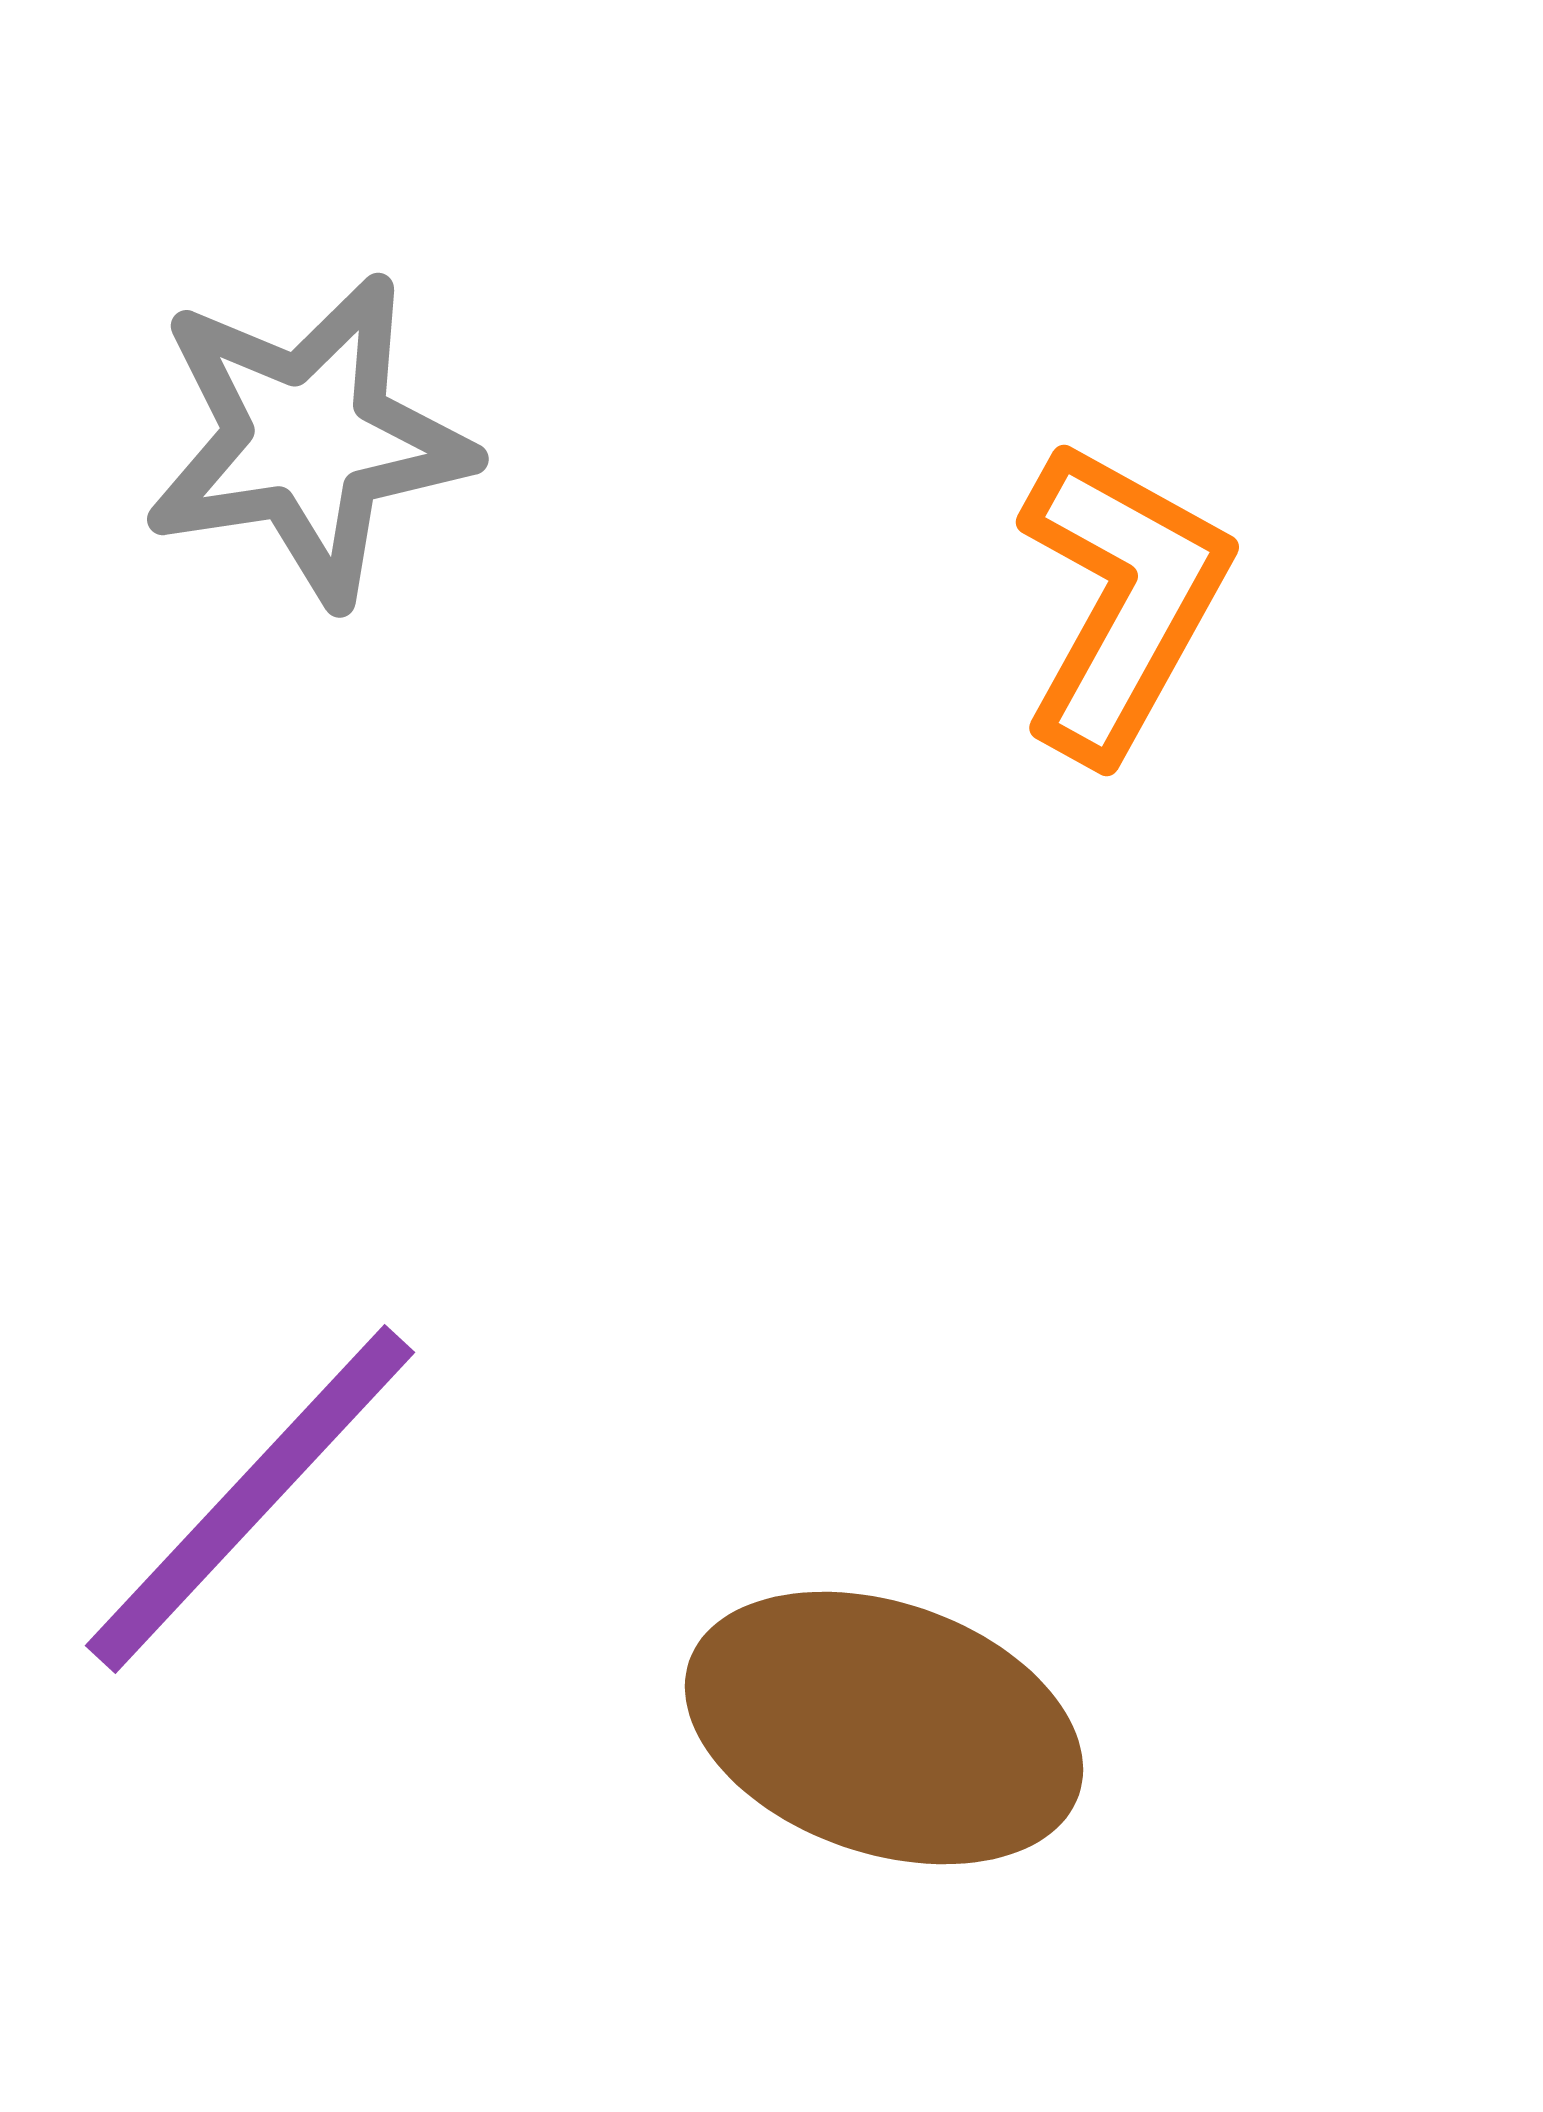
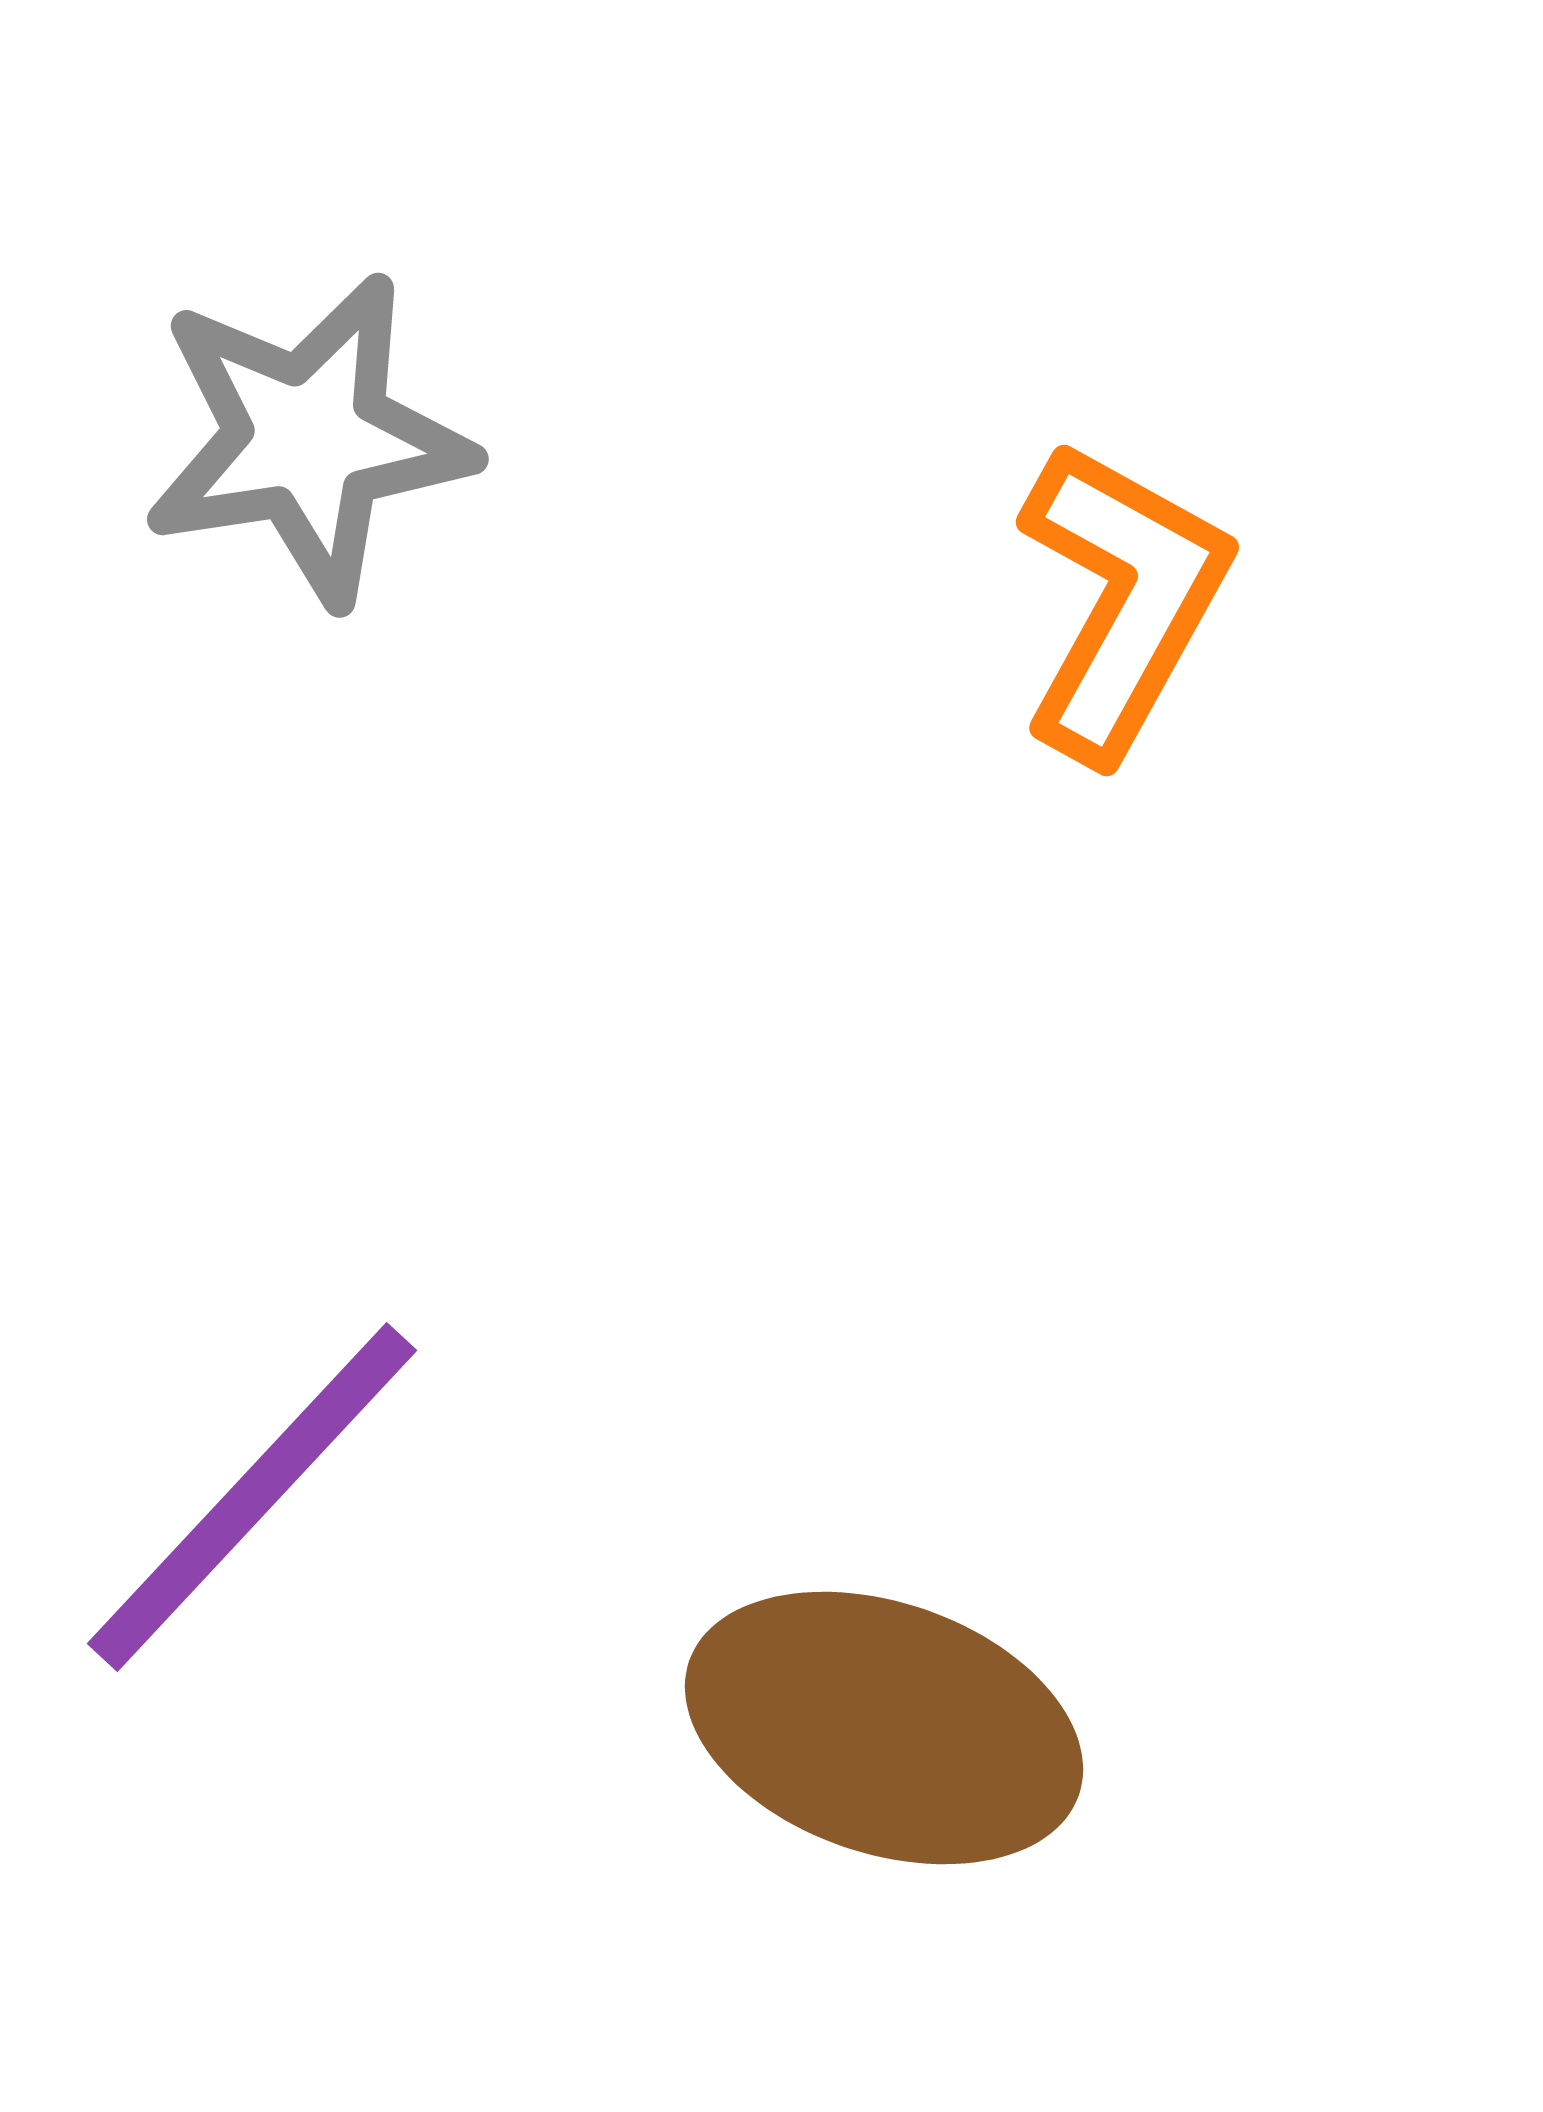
purple line: moved 2 px right, 2 px up
